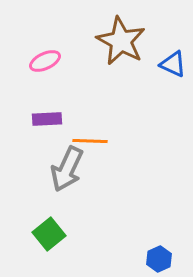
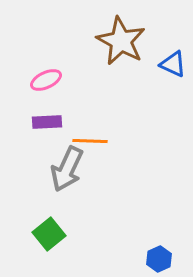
pink ellipse: moved 1 px right, 19 px down
purple rectangle: moved 3 px down
